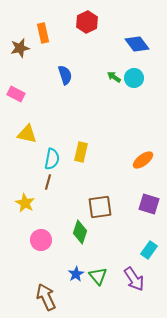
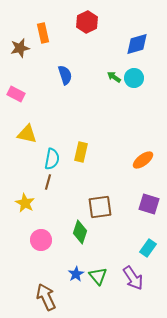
blue diamond: rotated 70 degrees counterclockwise
cyan rectangle: moved 1 px left, 2 px up
purple arrow: moved 1 px left, 1 px up
